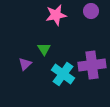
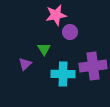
purple circle: moved 21 px left, 21 px down
purple cross: moved 1 px right, 1 px down
cyan cross: rotated 35 degrees counterclockwise
